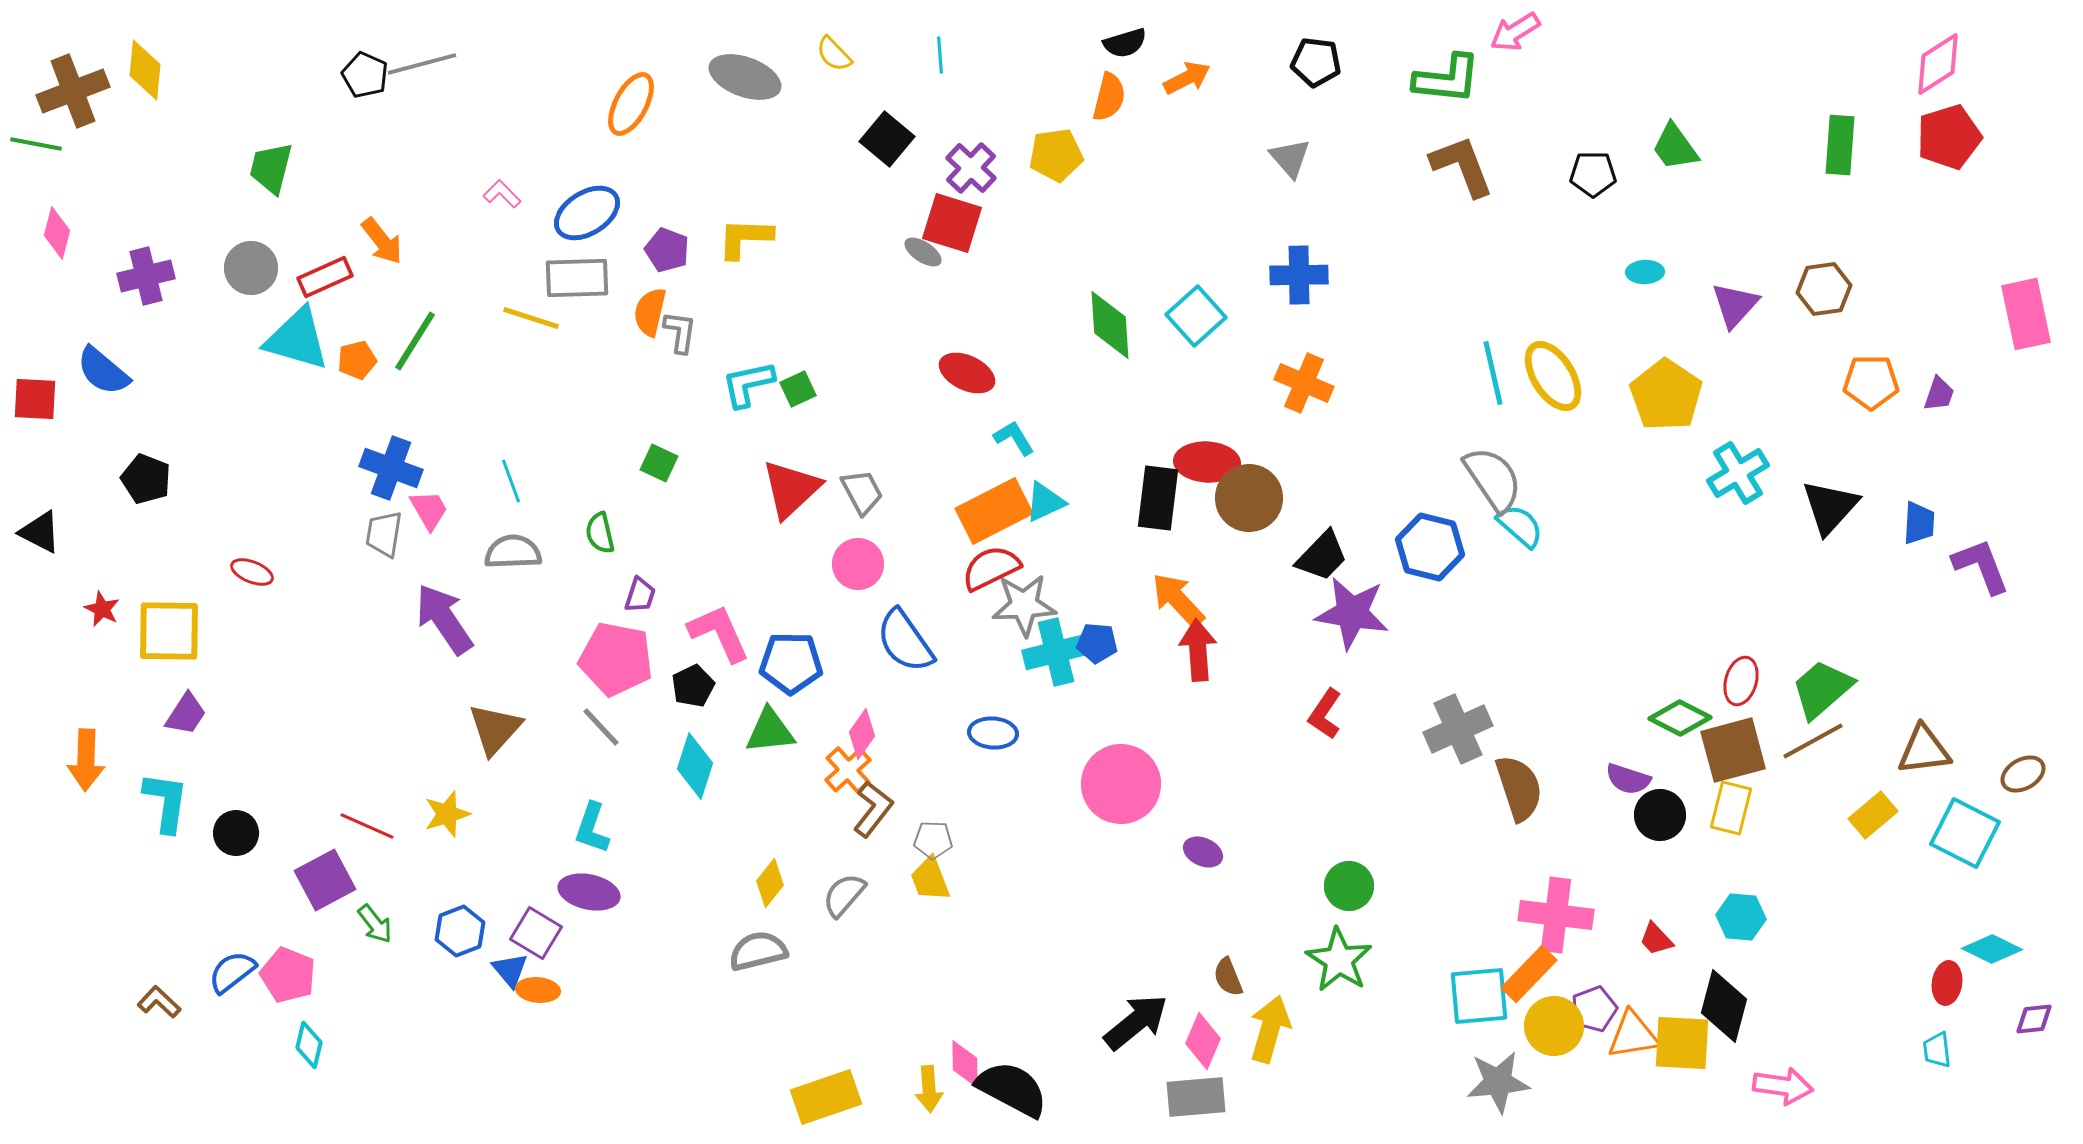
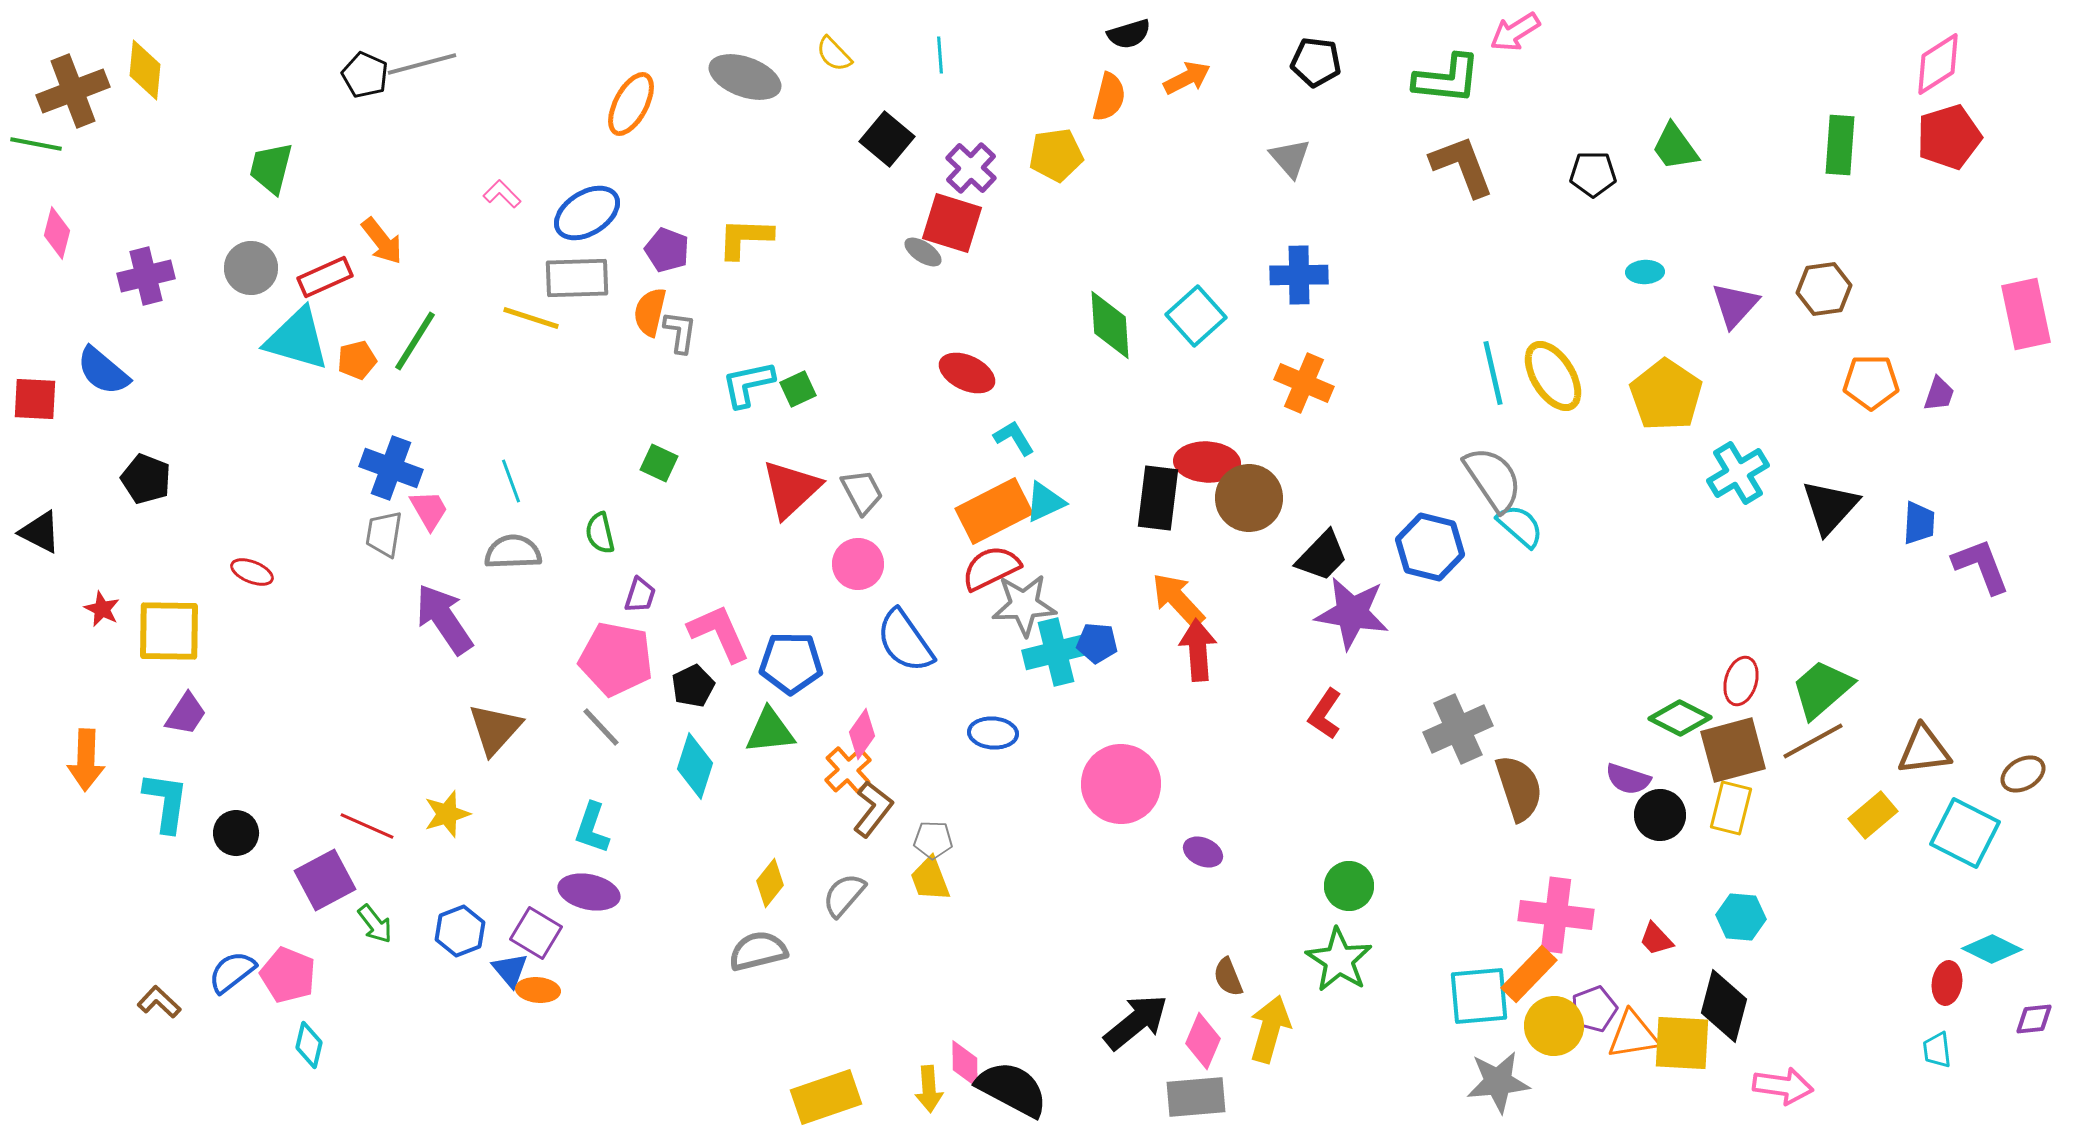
black semicircle at (1125, 43): moved 4 px right, 9 px up
